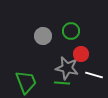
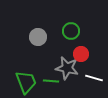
gray circle: moved 5 px left, 1 px down
white line: moved 3 px down
green line: moved 11 px left, 2 px up
